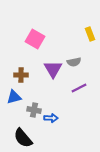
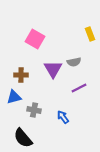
blue arrow: moved 12 px right, 1 px up; rotated 128 degrees counterclockwise
